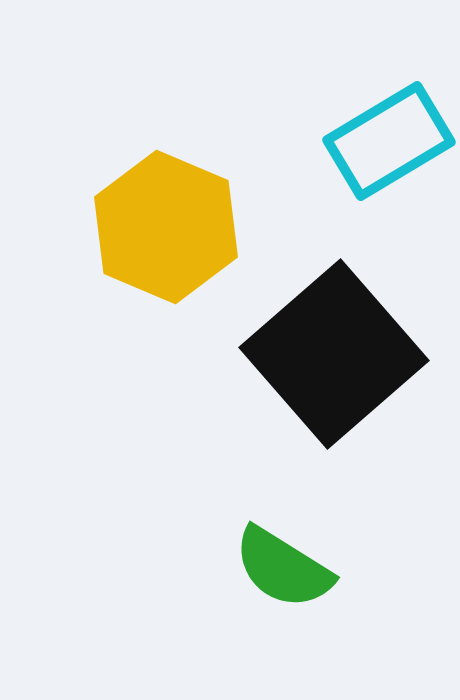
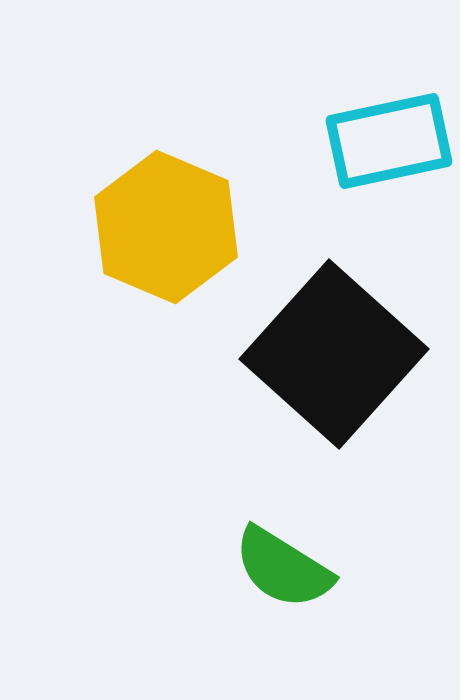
cyan rectangle: rotated 19 degrees clockwise
black square: rotated 7 degrees counterclockwise
